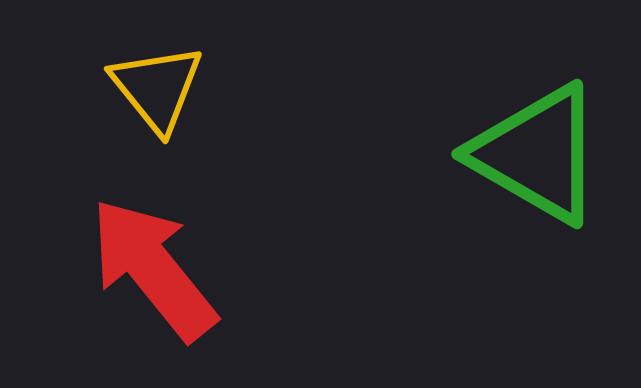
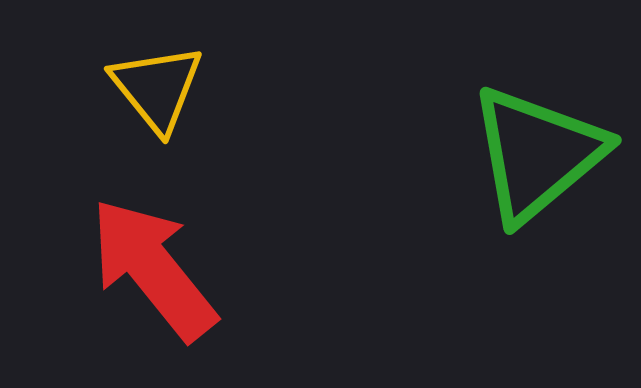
green triangle: rotated 50 degrees clockwise
